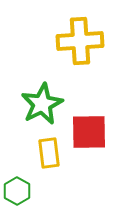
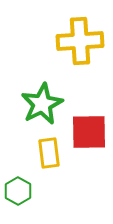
green hexagon: moved 1 px right
